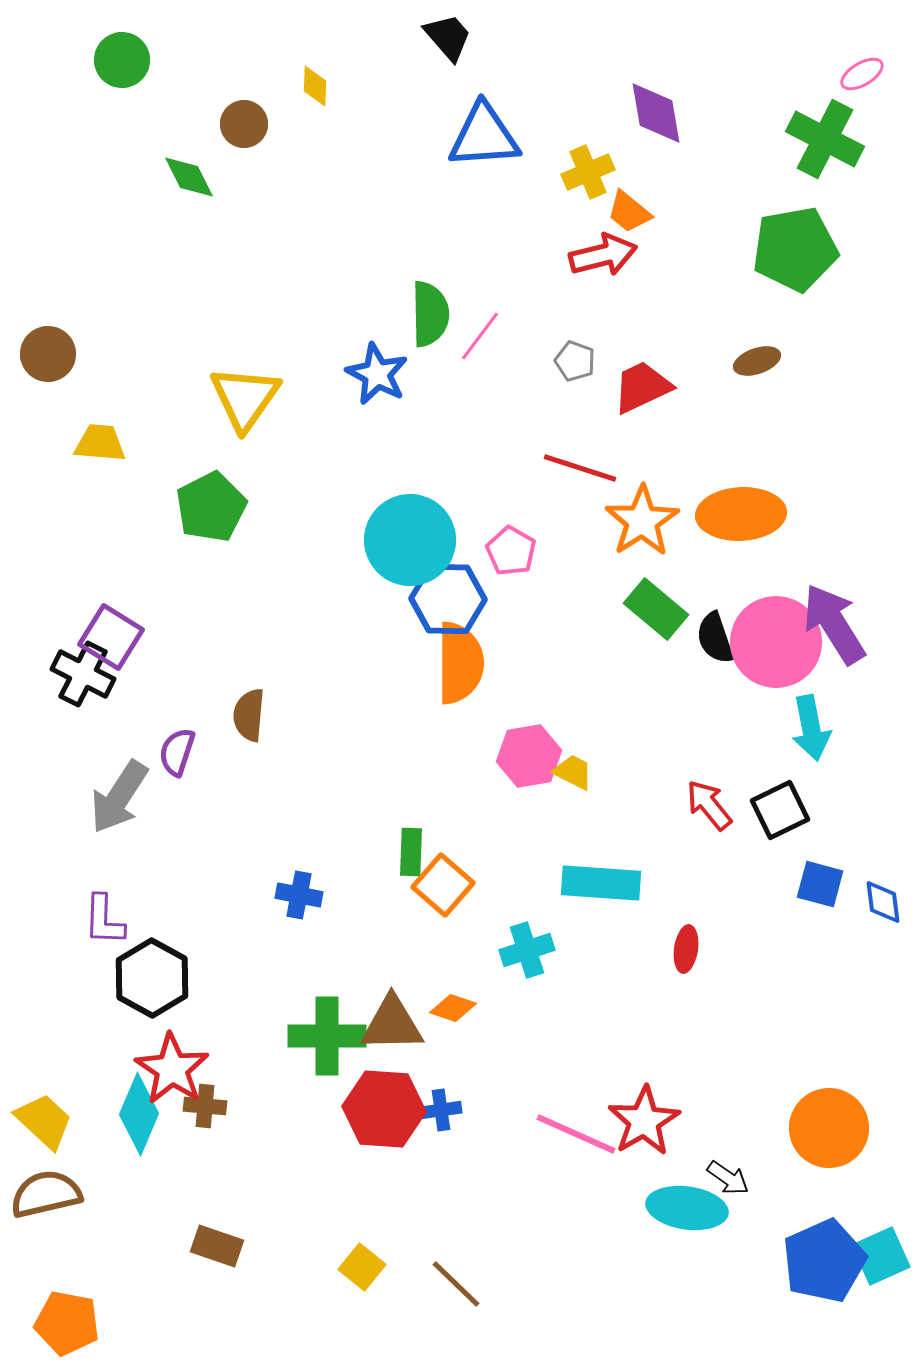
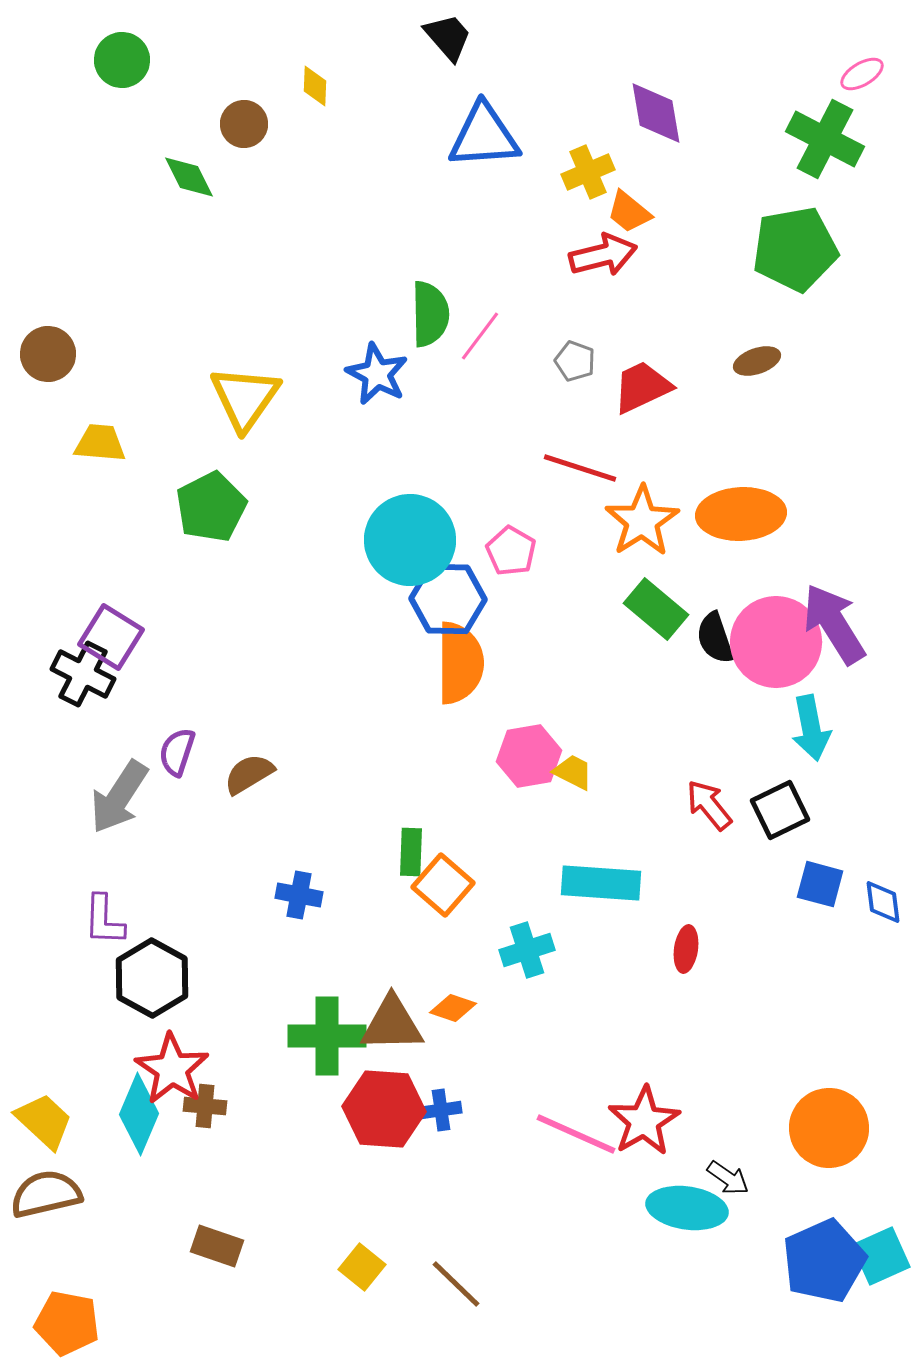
brown semicircle at (249, 715): moved 59 px down; rotated 54 degrees clockwise
